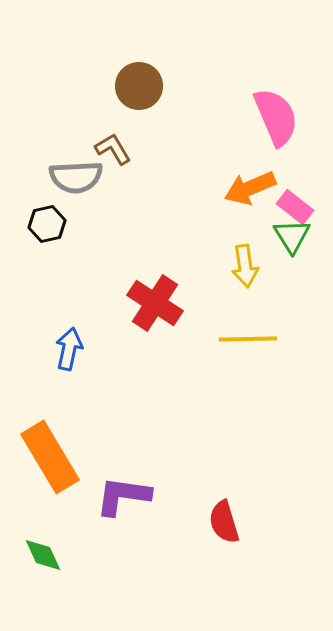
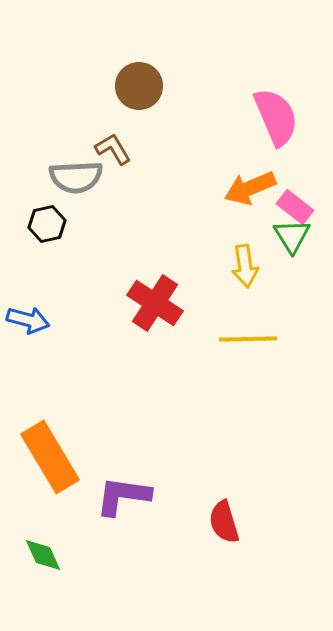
blue arrow: moved 41 px left, 29 px up; rotated 93 degrees clockwise
